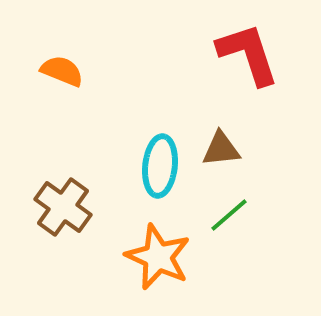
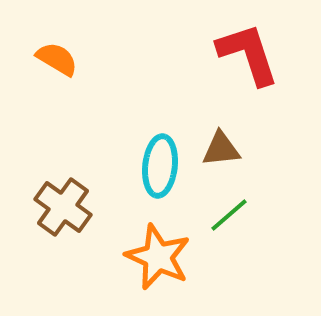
orange semicircle: moved 5 px left, 12 px up; rotated 9 degrees clockwise
